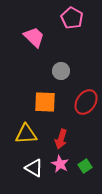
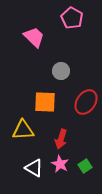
yellow triangle: moved 3 px left, 4 px up
